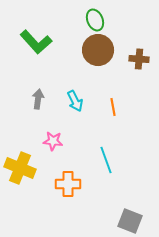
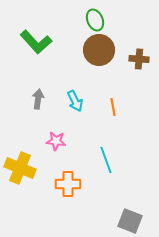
brown circle: moved 1 px right
pink star: moved 3 px right
